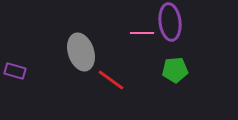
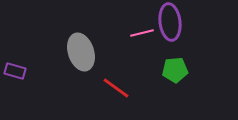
pink line: rotated 15 degrees counterclockwise
red line: moved 5 px right, 8 px down
